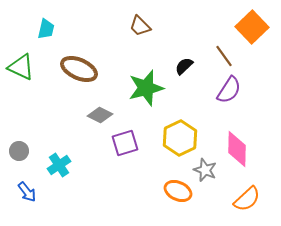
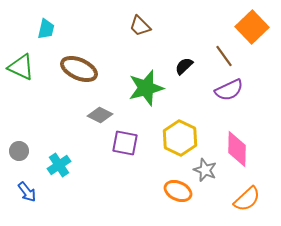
purple semicircle: rotated 32 degrees clockwise
yellow hexagon: rotated 8 degrees counterclockwise
purple square: rotated 28 degrees clockwise
